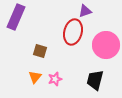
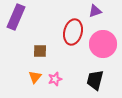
purple triangle: moved 10 px right
pink circle: moved 3 px left, 1 px up
brown square: rotated 16 degrees counterclockwise
